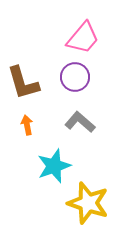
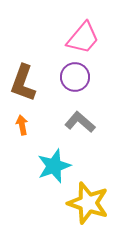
brown L-shape: rotated 36 degrees clockwise
orange arrow: moved 5 px left
